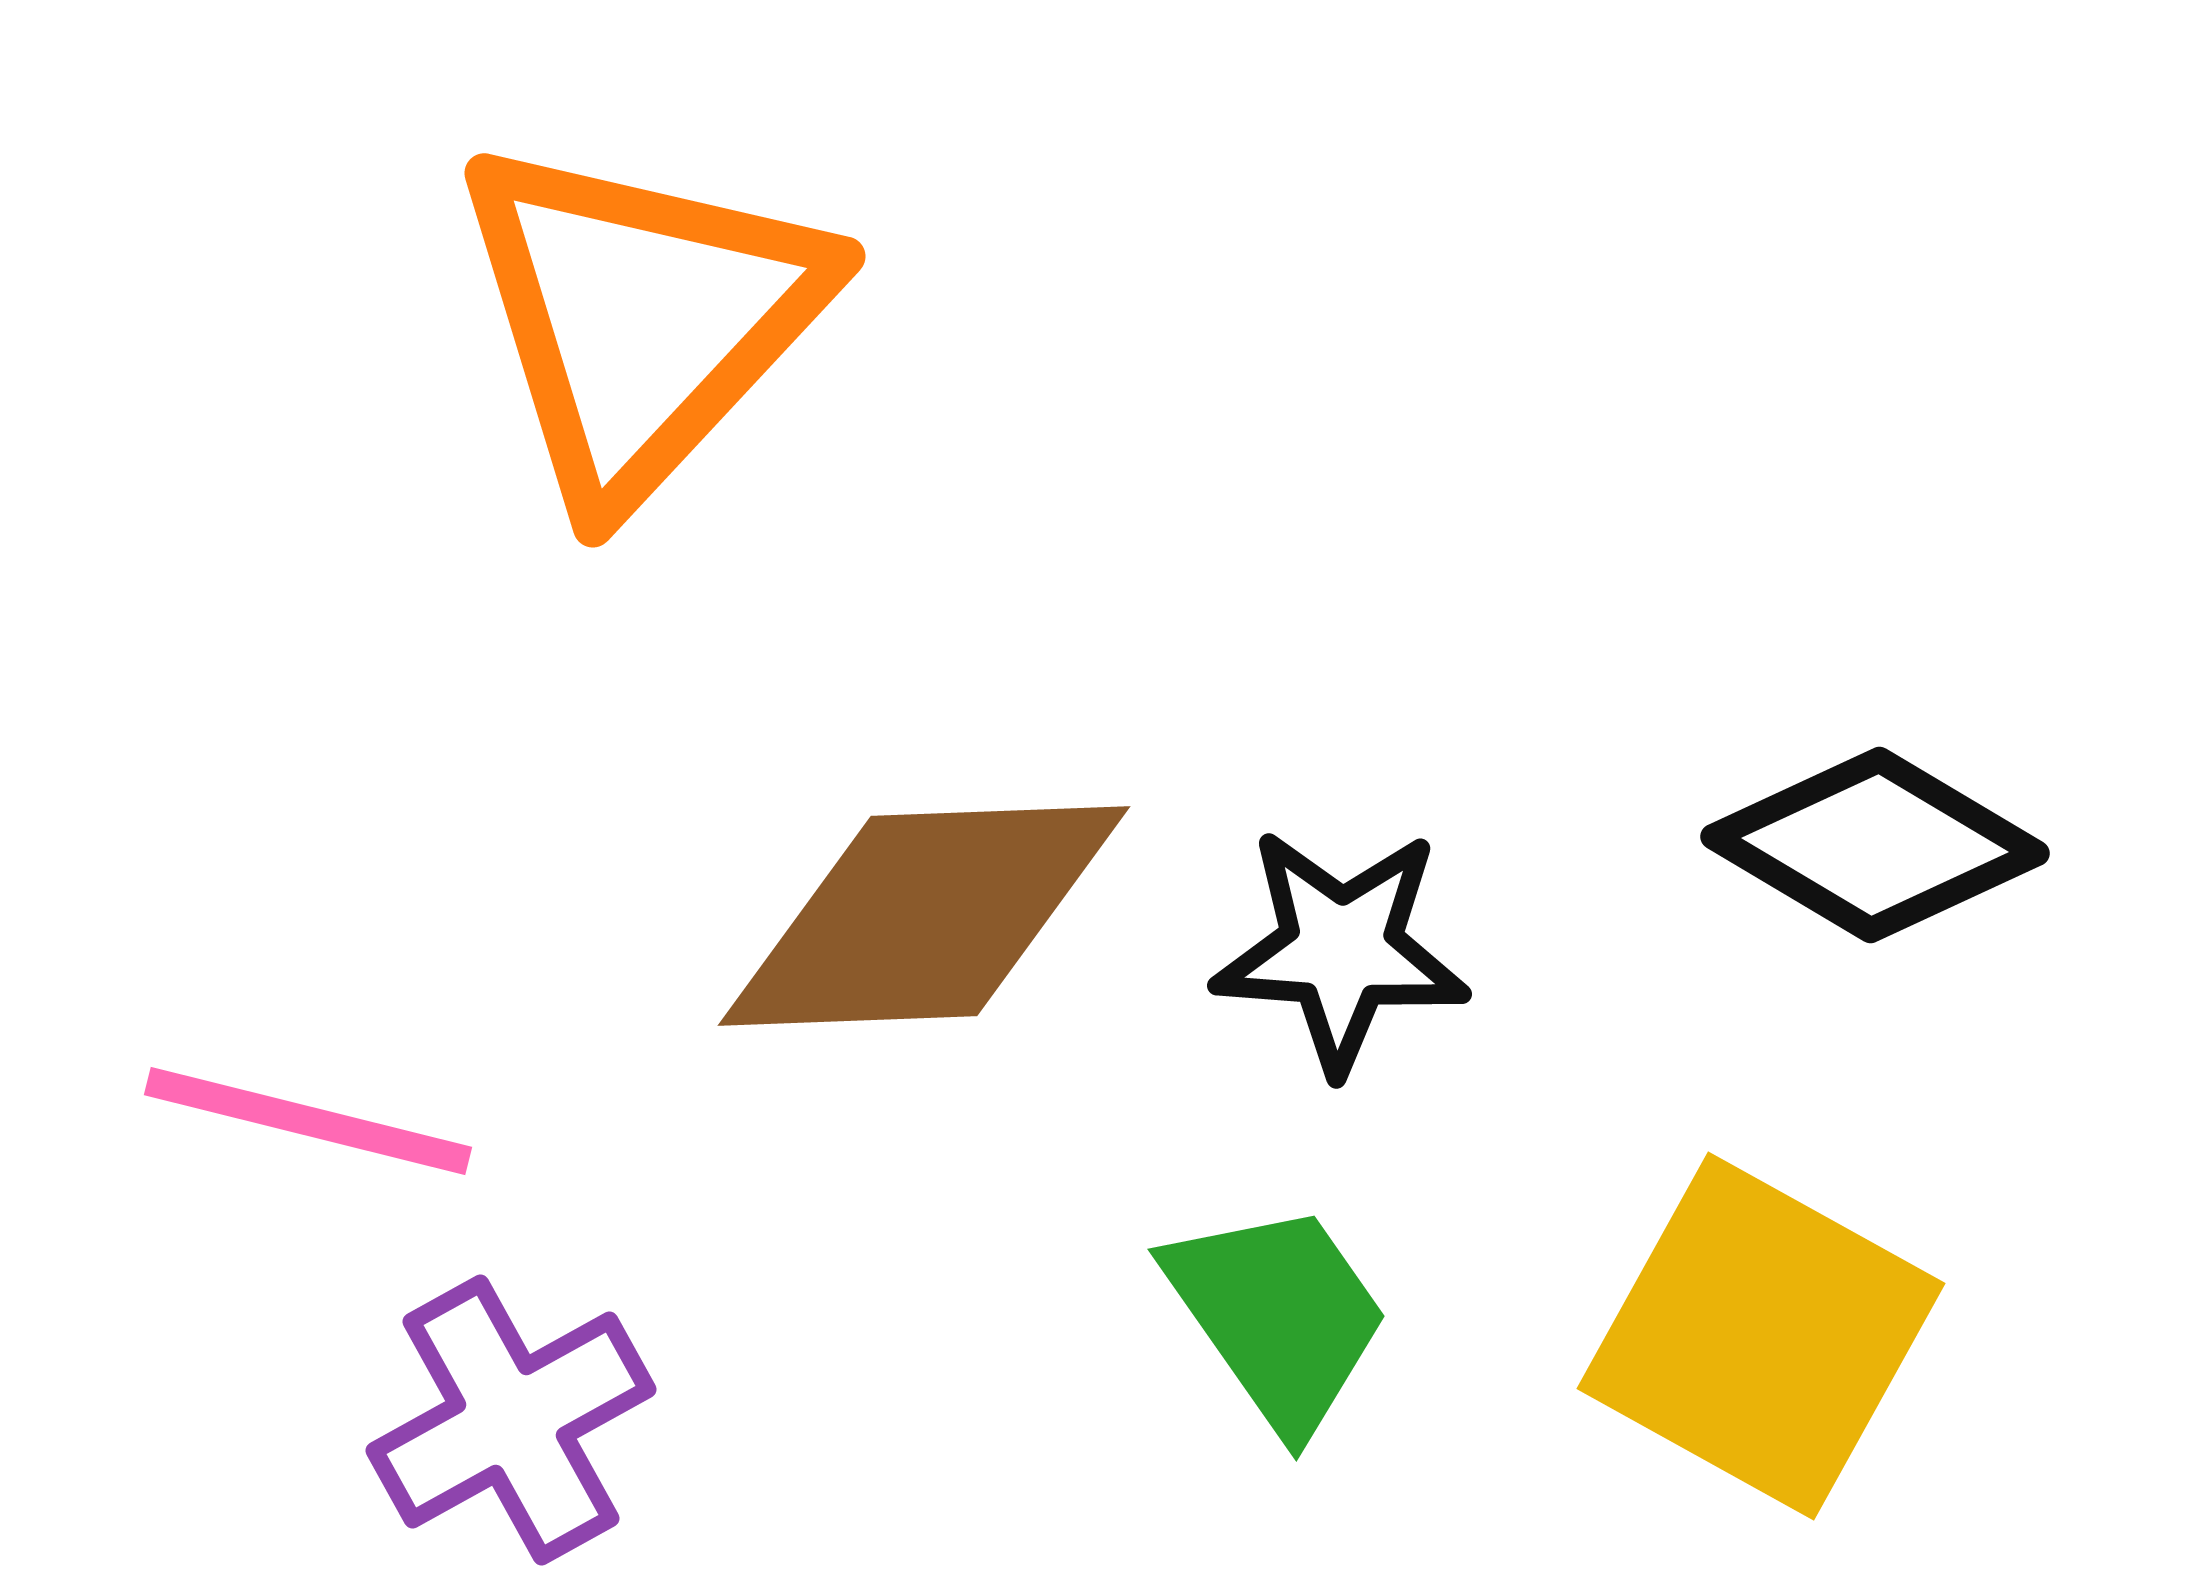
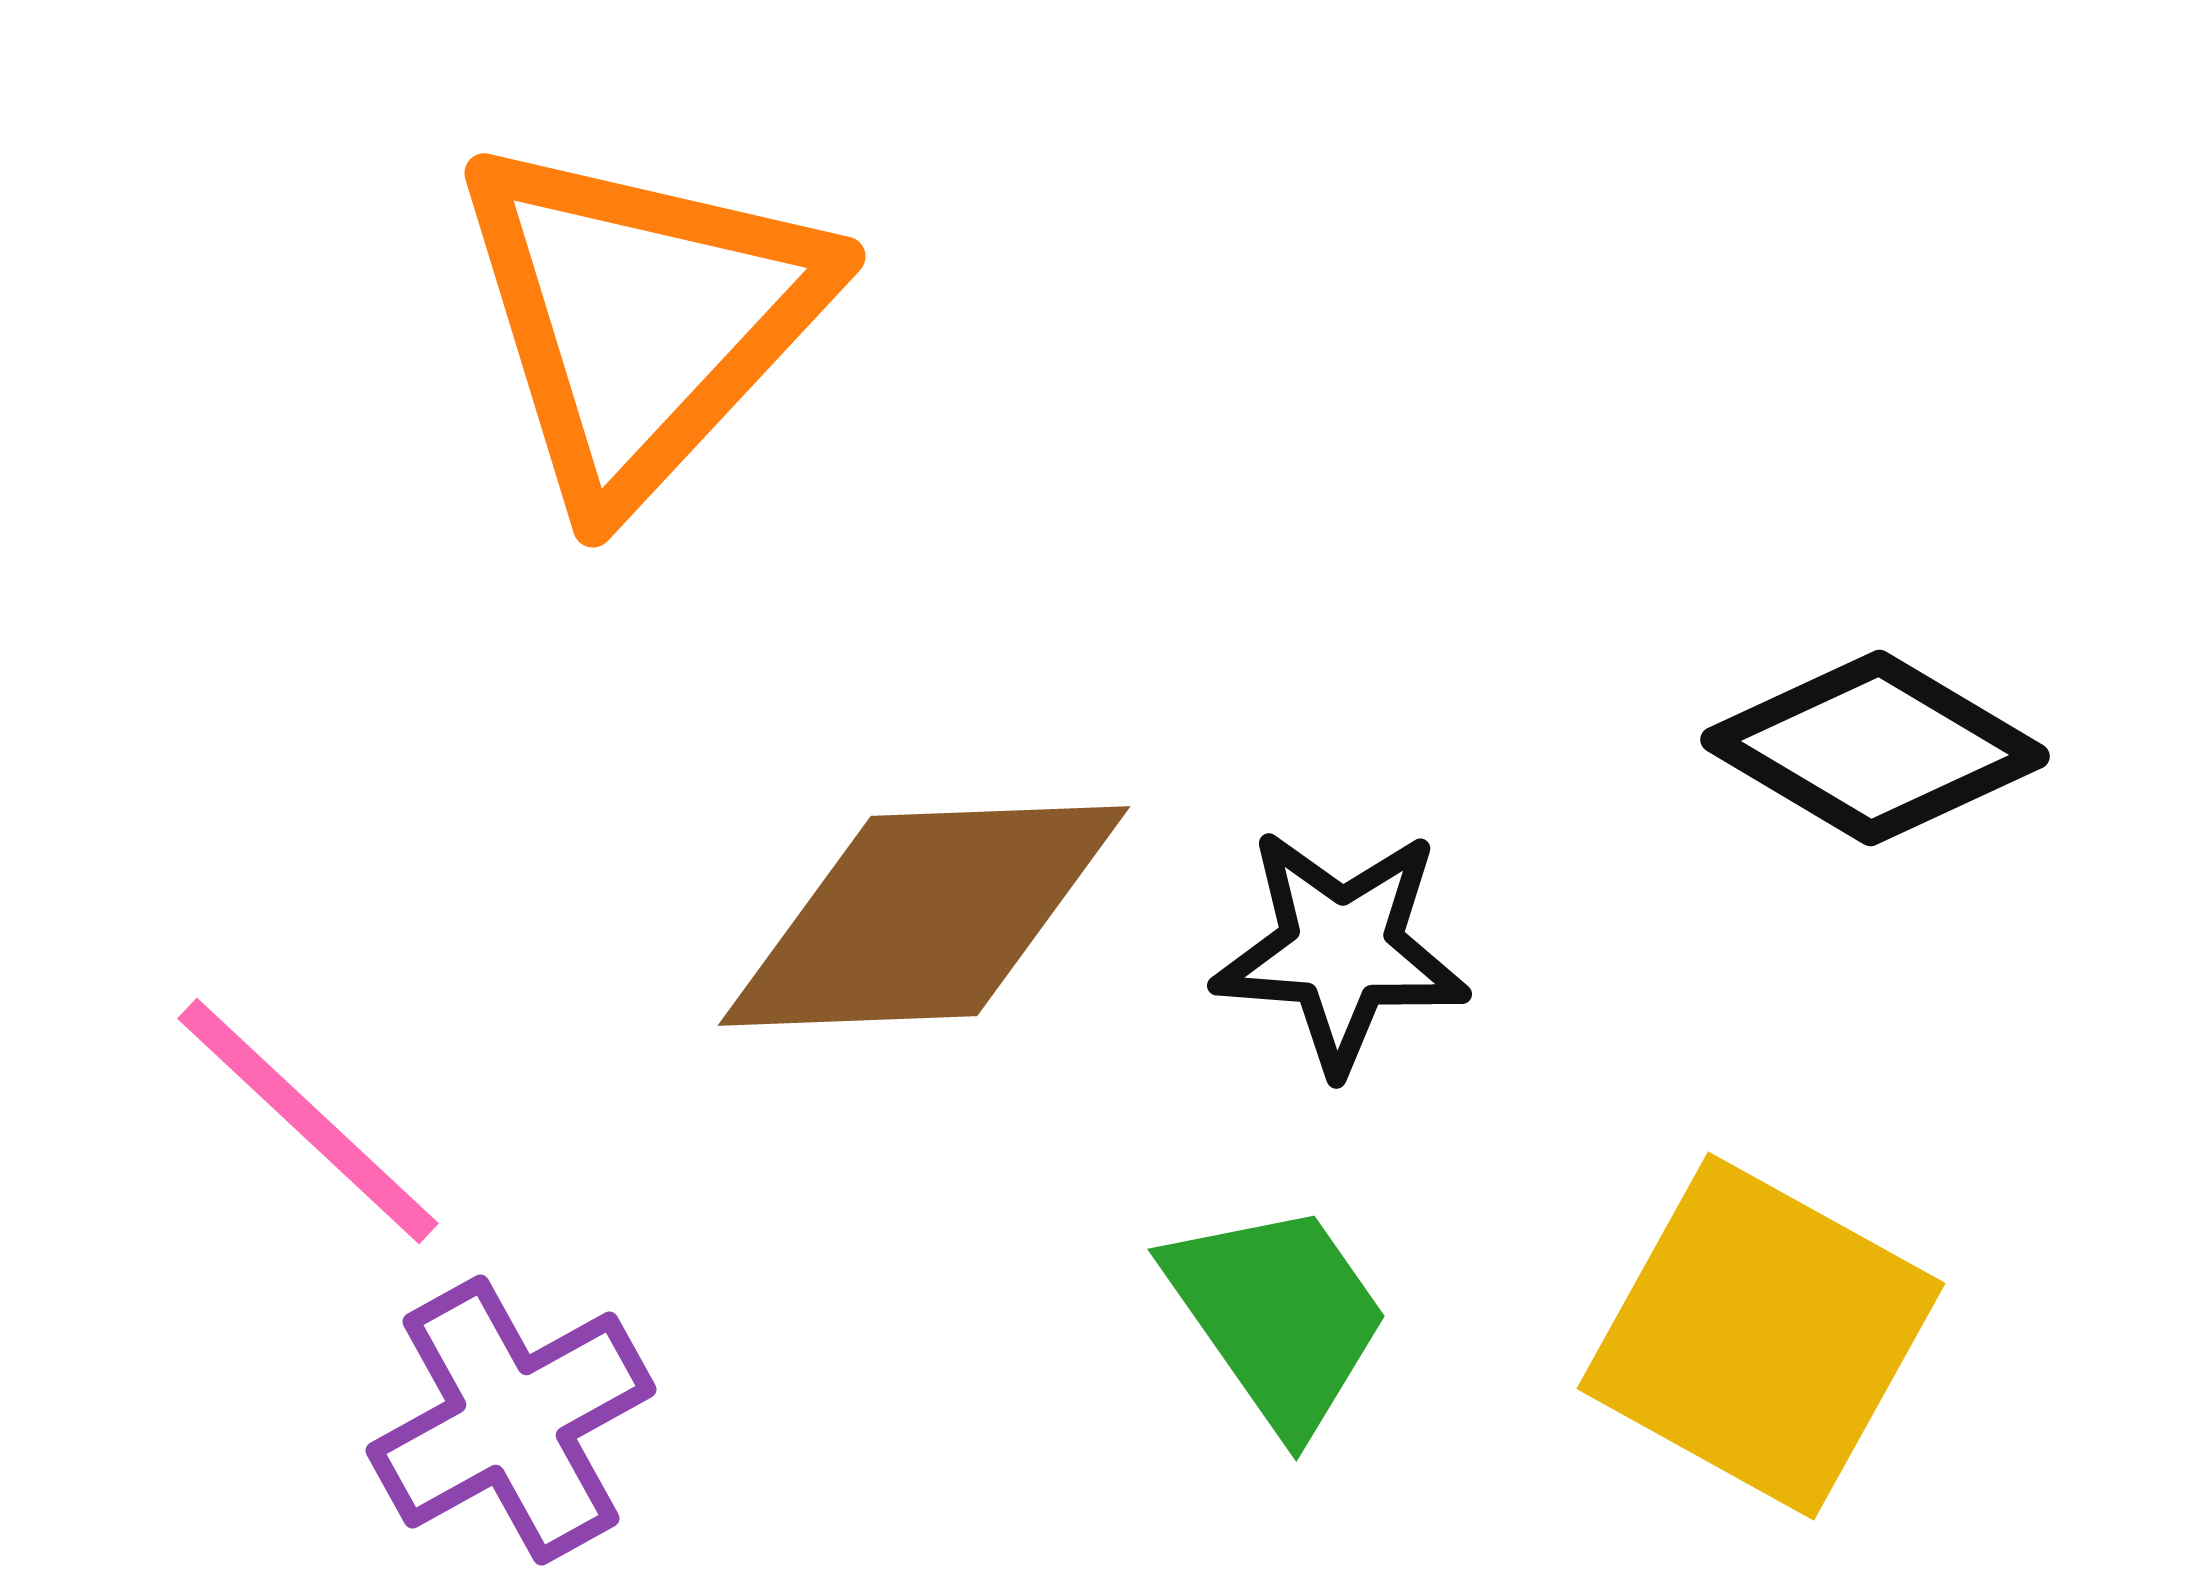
black diamond: moved 97 px up
pink line: rotated 29 degrees clockwise
